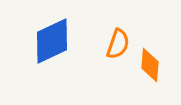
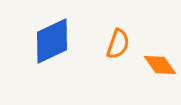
orange diamond: moved 10 px right; rotated 40 degrees counterclockwise
